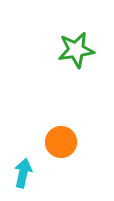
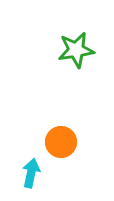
cyan arrow: moved 8 px right
